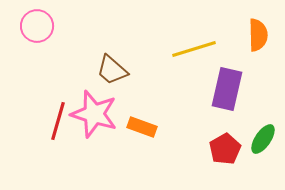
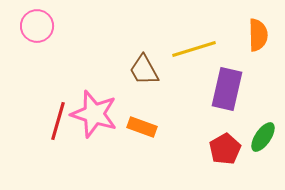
brown trapezoid: moved 32 px right; rotated 20 degrees clockwise
green ellipse: moved 2 px up
